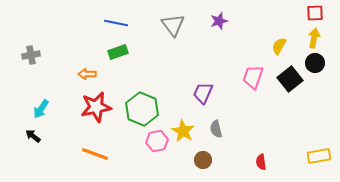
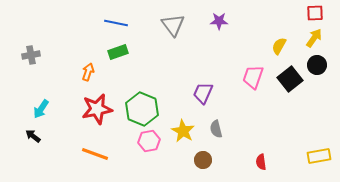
purple star: rotated 18 degrees clockwise
yellow arrow: rotated 24 degrees clockwise
black circle: moved 2 px right, 2 px down
orange arrow: moved 1 px right, 2 px up; rotated 108 degrees clockwise
red star: moved 1 px right, 2 px down
pink hexagon: moved 8 px left
